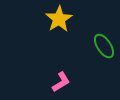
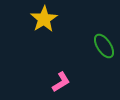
yellow star: moved 15 px left
